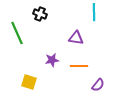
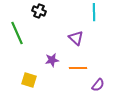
black cross: moved 1 px left, 3 px up
purple triangle: rotated 35 degrees clockwise
orange line: moved 1 px left, 2 px down
yellow square: moved 2 px up
